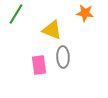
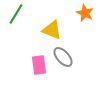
orange star: rotated 18 degrees clockwise
gray ellipse: rotated 40 degrees counterclockwise
